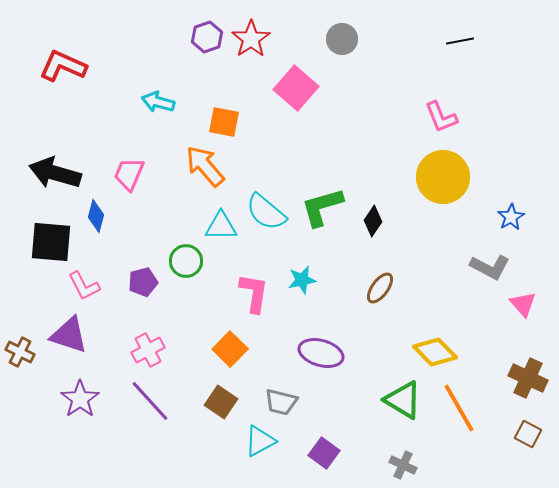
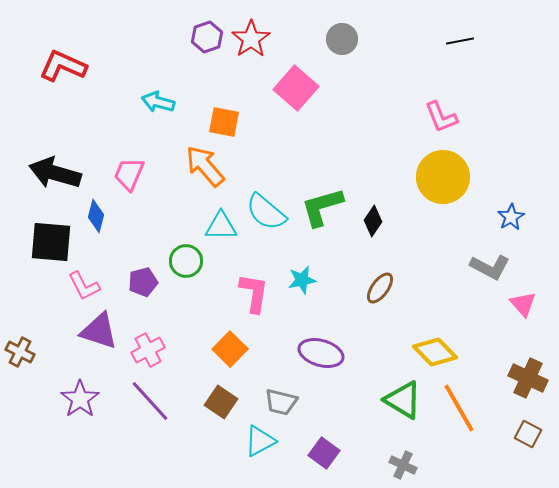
purple triangle at (69, 335): moved 30 px right, 4 px up
